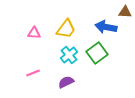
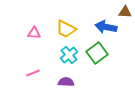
yellow trapezoid: rotated 80 degrees clockwise
purple semicircle: rotated 28 degrees clockwise
